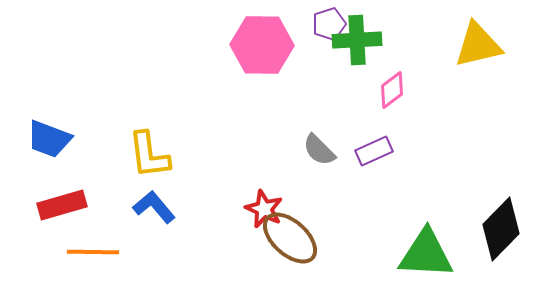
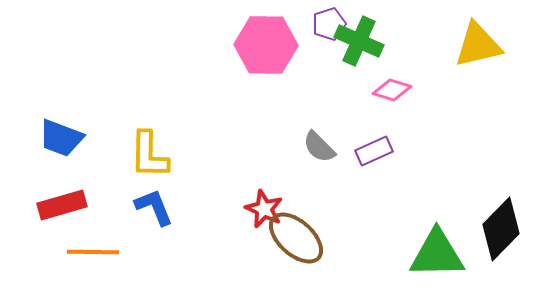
green cross: moved 2 px right, 1 px down; rotated 27 degrees clockwise
pink hexagon: moved 4 px right
pink diamond: rotated 54 degrees clockwise
blue trapezoid: moved 12 px right, 1 px up
gray semicircle: moved 3 px up
yellow L-shape: rotated 8 degrees clockwise
blue L-shape: rotated 18 degrees clockwise
brown ellipse: moved 6 px right
green triangle: moved 11 px right; rotated 4 degrees counterclockwise
